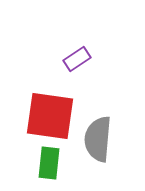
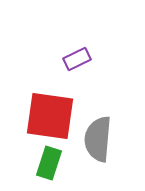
purple rectangle: rotated 8 degrees clockwise
green rectangle: rotated 12 degrees clockwise
